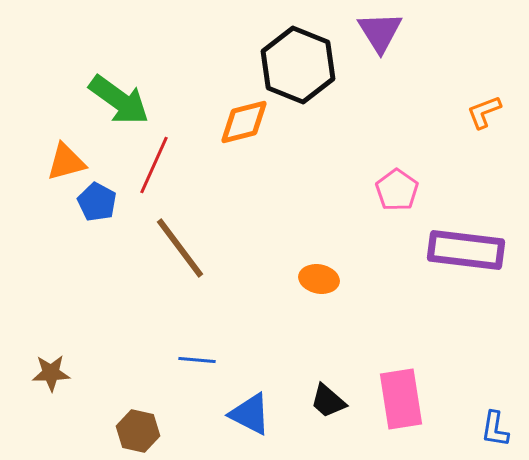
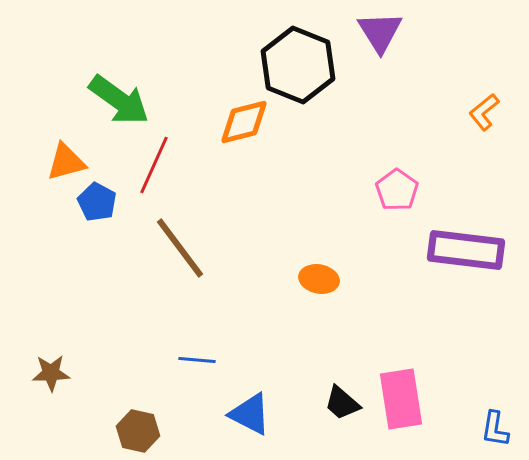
orange L-shape: rotated 18 degrees counterclockwise
black trapezoid: moved 14 px right, 2 px down
